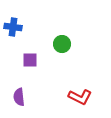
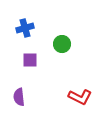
blue cross: moved 12 px right, 1 px down; rotated 24 degrees counterclockwise
